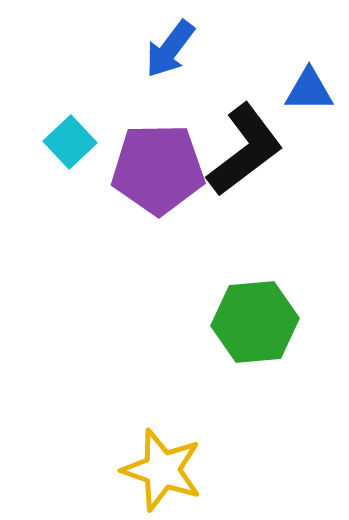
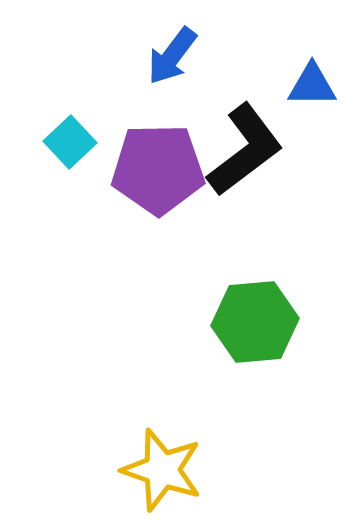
blue arrow: moved 2 px right, 7 px down
blue triangle: moved 3 px right, 5 px up
